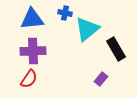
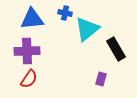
purple cross: moved 6 px left
purple rectangle: rotated 24 degrees counterclockwise
